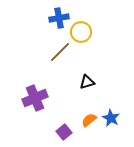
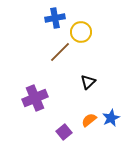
blue cross: moved 4 px left
black triangle: moved 1 px right; rotated 28 degrees counterclockwise
blue star: rotated 18 degrees clockwise
